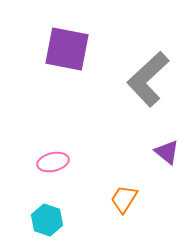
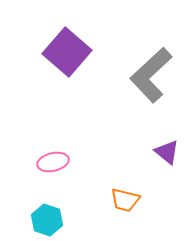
purple square: moved 3 px down; rotated 30 degrees clockwise
gray L-shape: moved 3 px right, 4 px up
orange trapezoid: moved 1 px right, 1 px down; rotated 108 degrees counterclockwise
